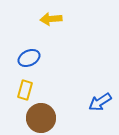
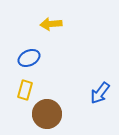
yellow arrow: moved 5 px down
blue arrow: moved 9 px up; rotated 20 degrees counterclockwise
brown circle: moved 6 px right, 4 px up
